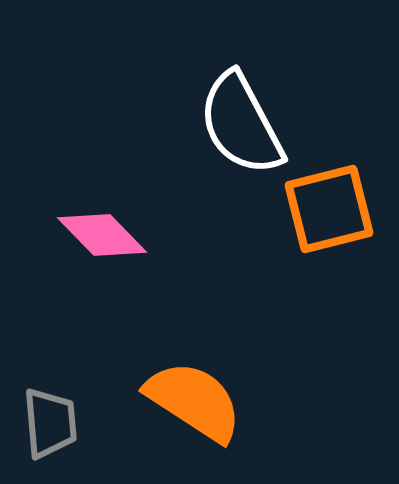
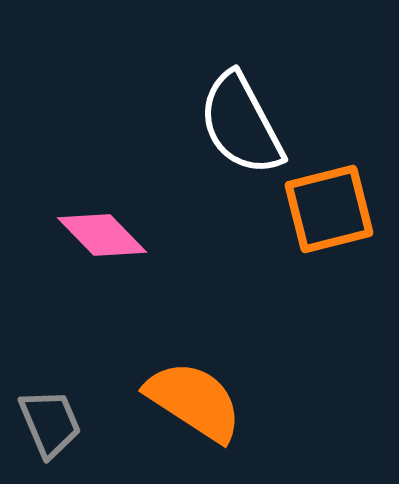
gray trapezoid: rotated 18 degrees counterclockwise
